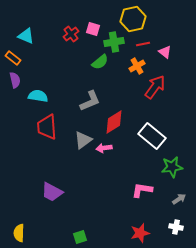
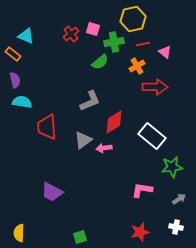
orange rectangle: moved 4 px up
red arrow: rotated 55 degrees clockwise
cyan semicircle: moved 16 px left, 6 px down
red star: moved 1 px up
